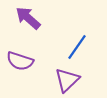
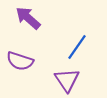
purple triangle: rotated 20 degrees counterclockwise
